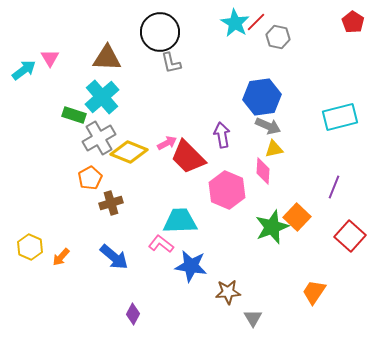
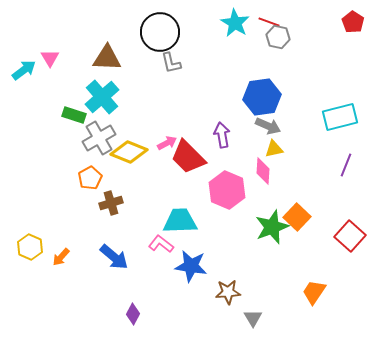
red line: moved 13 px right; rotated 65 degrees clockwise
purple line: moved 12 px right, 22 px up
